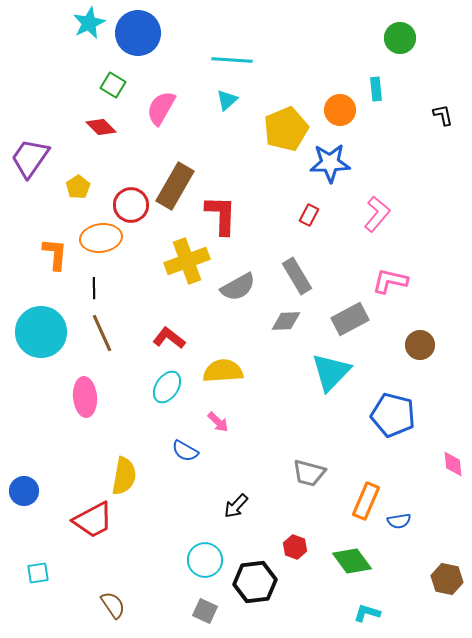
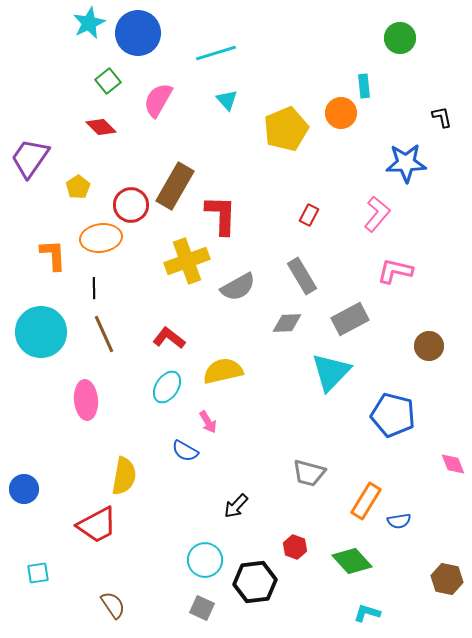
cyan line at (232, 60): moved 16 px left, 7 px up; rotated 21 degrees counterclockwise
green square at (113, 85): moved 5 px left, 4 px up; rotated 20 degrees clockwise
cyan rectangle at (376, 89): moved 12 px left, 3 px up
cyan triangle at (227, 100): rotated 30 degrees counterclockwise
pink semicircle at (161, 108): moved 3 px left, 8 px up
orange circle at (340, 110): moved 1 px right, 3 px down
black L-shape at (443, 115): moved 1 px left, 2 px down
blue star at (330, 163): moved 76 px right
orange L-shape at (55, 254): moved 2 px left, 1 px down; rotated 8 degrees counterclockwise
gray rectangle at (297, 276): moved 5 px right
pink L-shape at (390, 281): moved 5 px right, 10 px up
gray diamond at (286, 321): moved 1 px right, 2 px down
brown line at (102, 333): moved 2 px right, 1 px down
brown circle at (420, 345): moved 9 px right, 1 px down
yellow semicircle at (223, 371): rotated 9 degrees counterclockwise
pink ellipse at (85, 397): moved 1 px right, 3 px down
pink arrow at (218, 422): moved 10 px left; rotated 15 degrees clockwise
pink diamond at (453, 464): rotated 16 degrees counterclockwise
blue circle at (24, 491): moved 2 px up
orange rectangle at (366, 501): rotated 9 degrees clockwise
red trapezoid at (93, 520): moved 4 px right, 5 px down
green diamond at (352, 561): rotated 6 degrees counterclockwise
gray square at (205, 611): moved 3 px left, 3 px up
